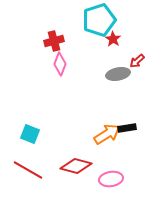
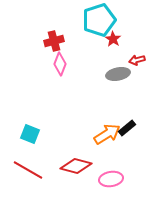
red arrow: moved 1 px up; rotated 28 degrees clockwise
black rectangle: rotated 30 degrees counterclockwise
